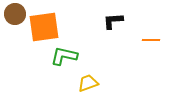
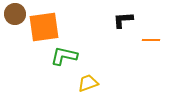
black L-shape: moved 10 px right, 1 px up
